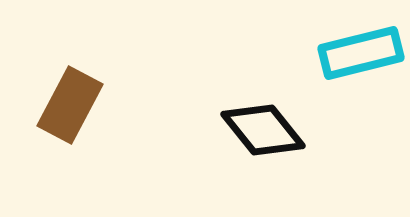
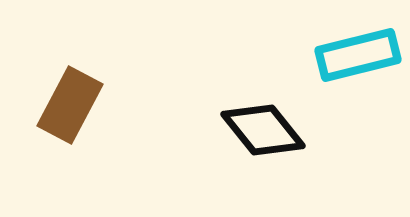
cyan rectangle: moved 3 px left, 2 px down
